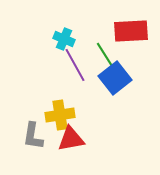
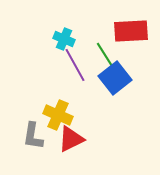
yellow cross: moved 2 px left; rotated 32 degrees clockwise
red triangle: rotated 16 degrees counterclockwise
